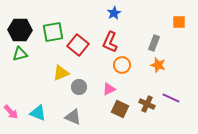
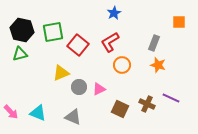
black hexagon: moved 2 px right; rotated 10 degrees clockwise
red L-shape: rotated 35 degrees clockwise
pink triangle: moved 10 px left
